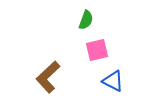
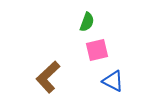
green semicircle: moved 1 px right, 2 px down
